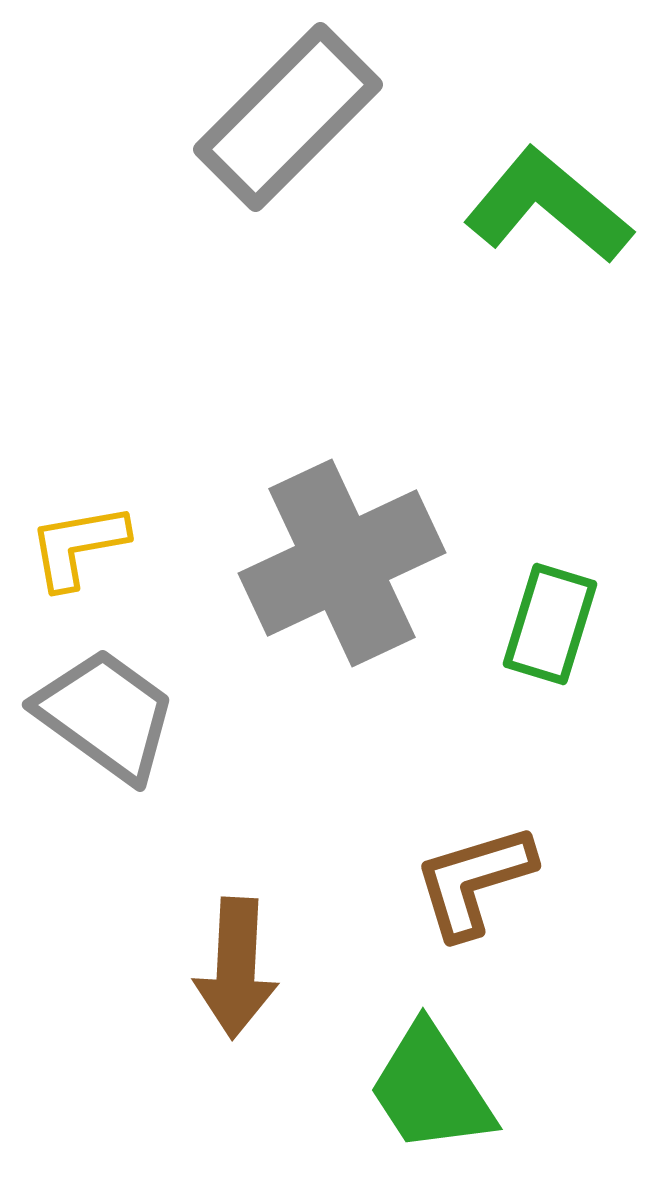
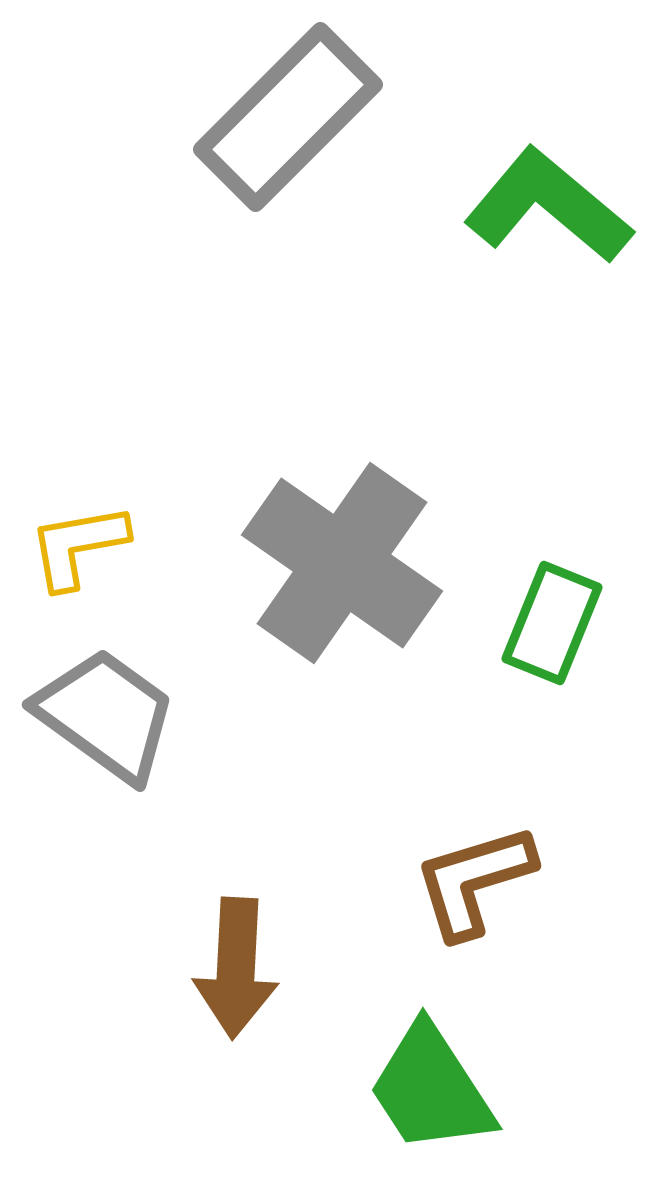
gray cross: rotated 30 degrees counterclockwise
green rectangle: moved 2 px right, 1 px up; rotated 5 degrees clockwise
